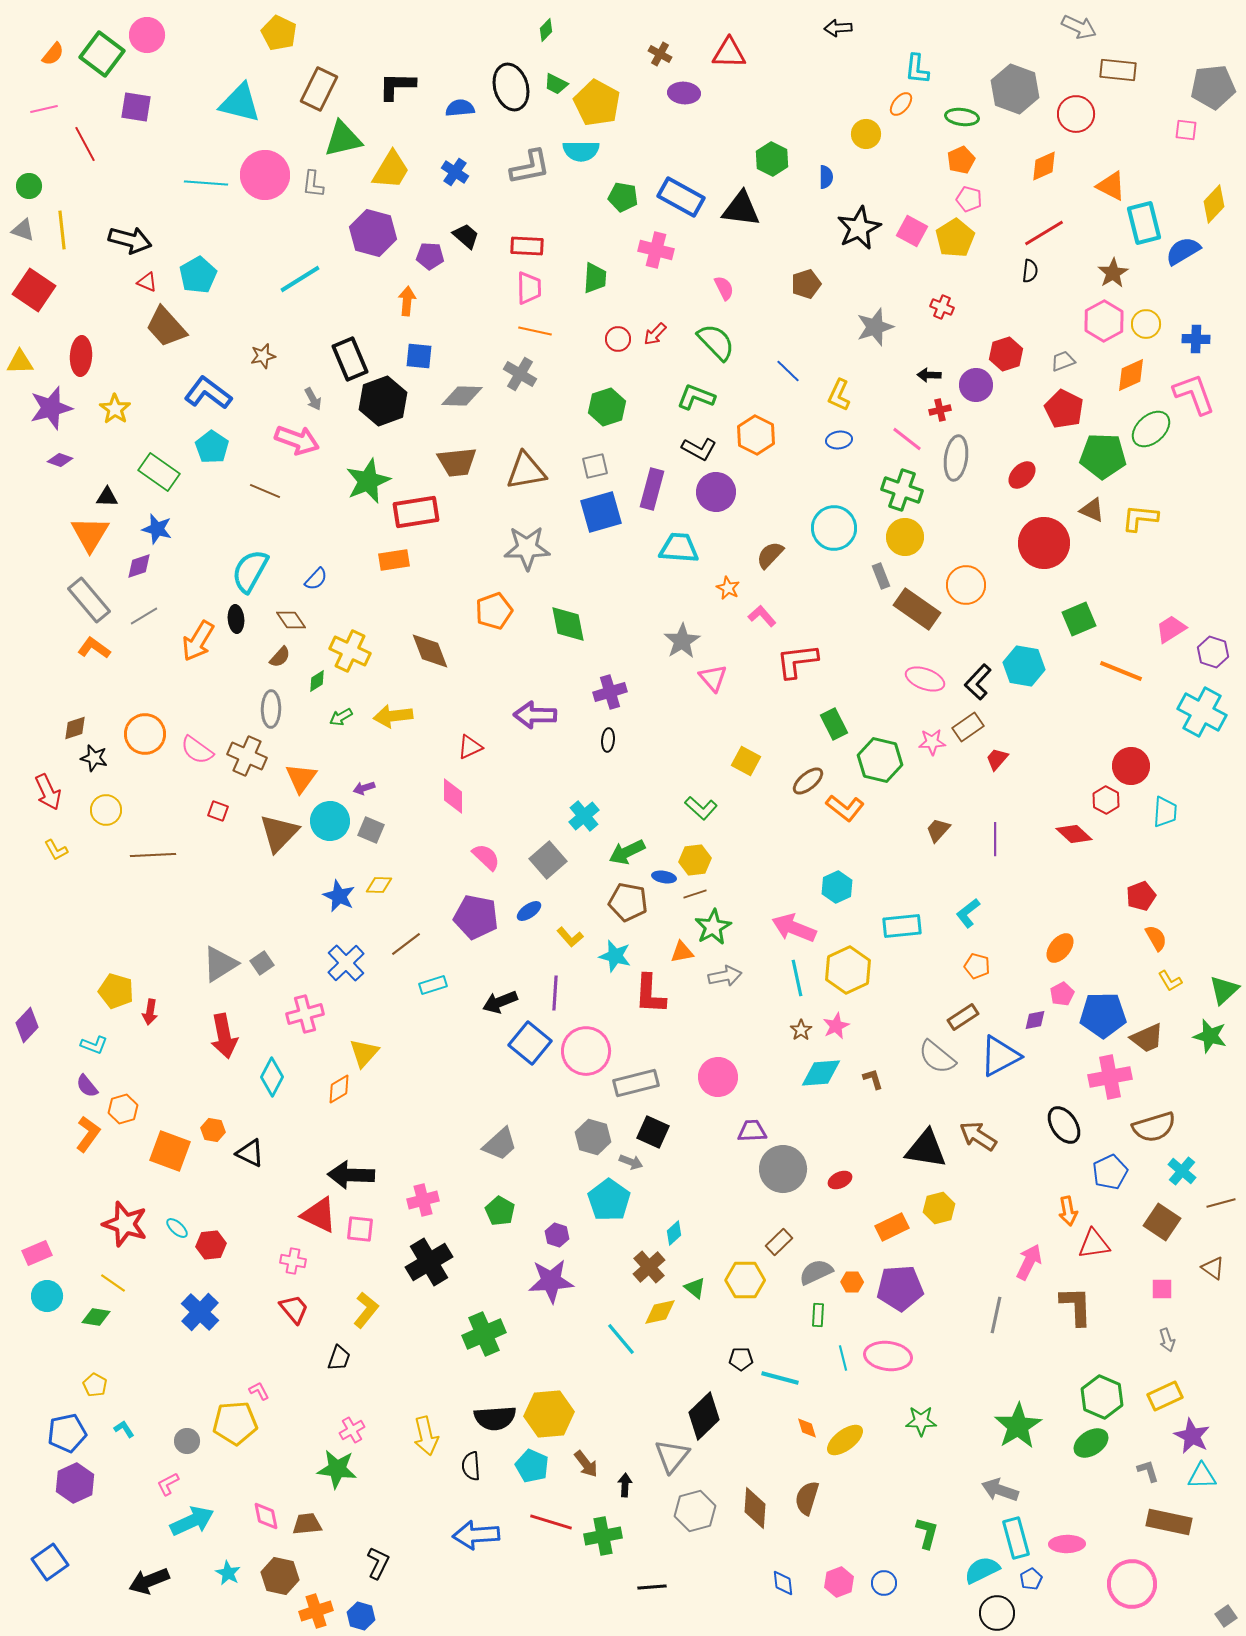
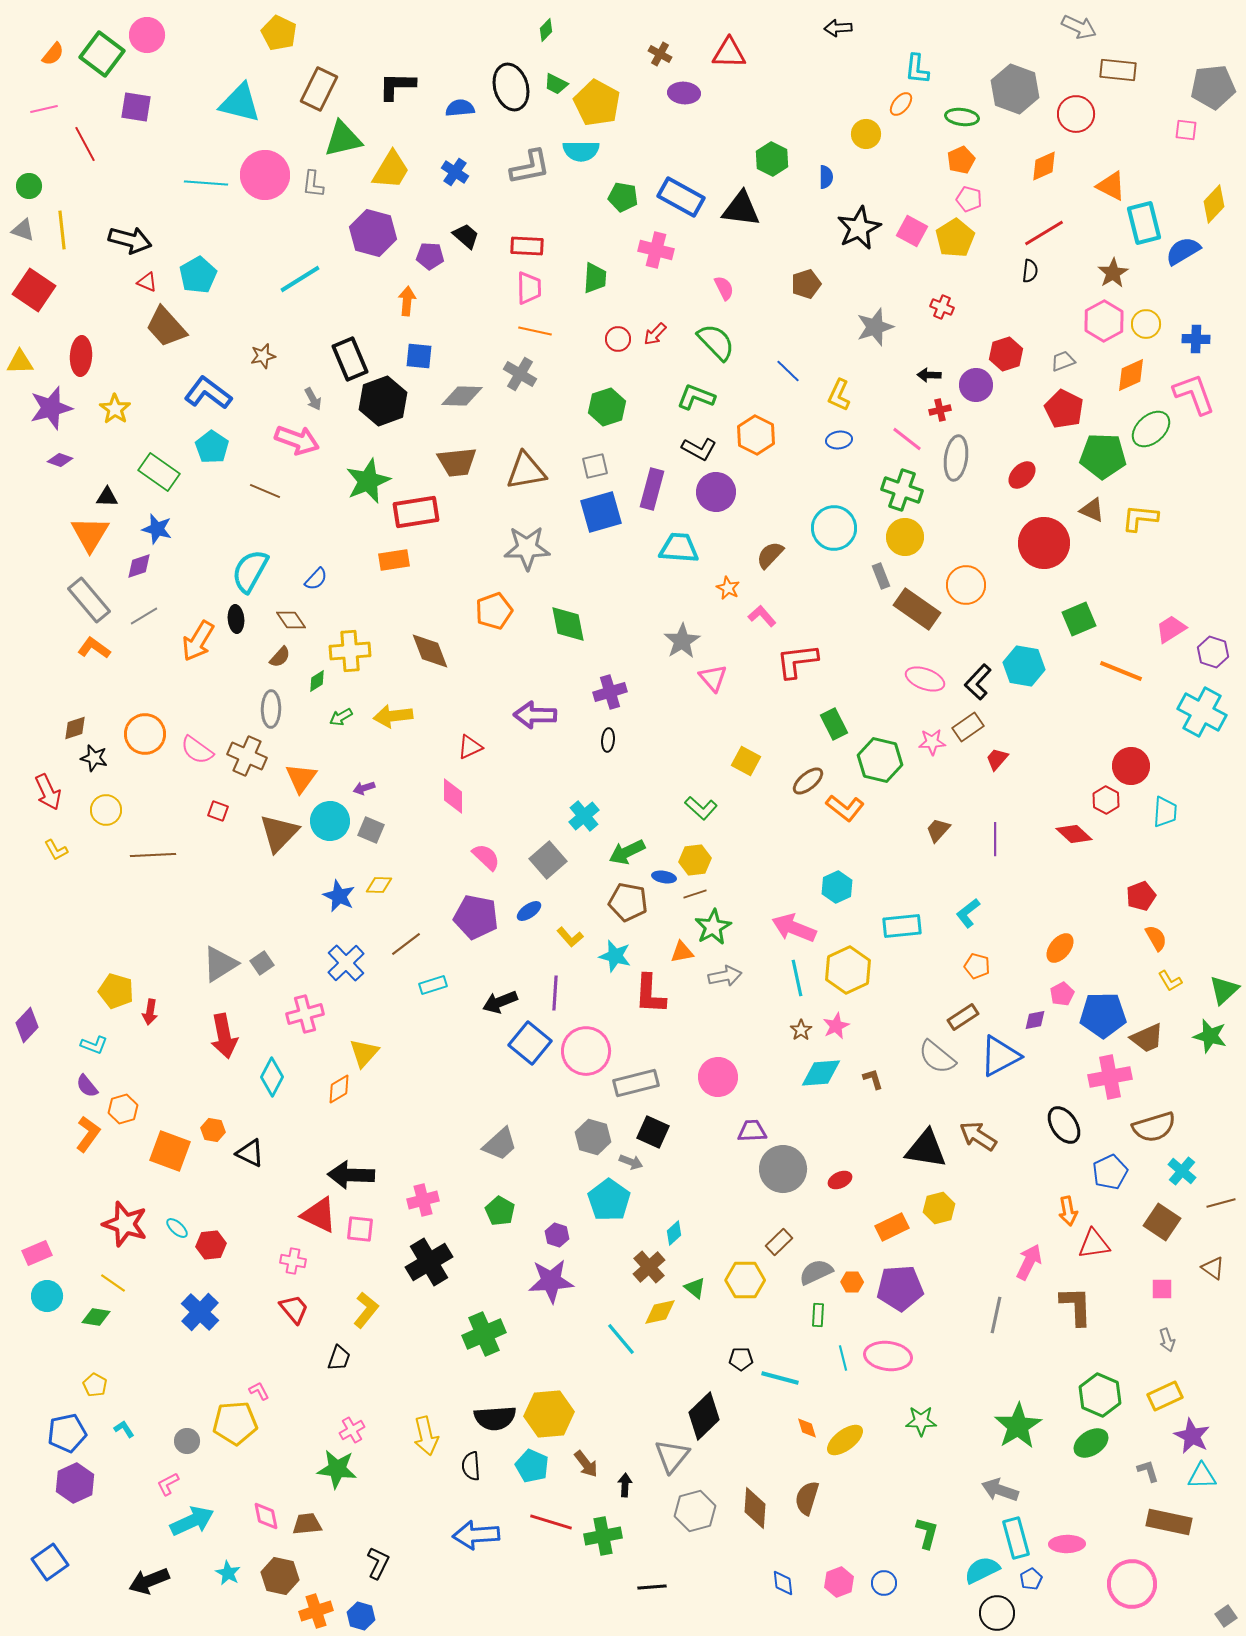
yellow cross at (350, 651): rotated 30 degrees counterclockwise
green hexagon at (1102, 1397): moved 2 px left, 2 px up
